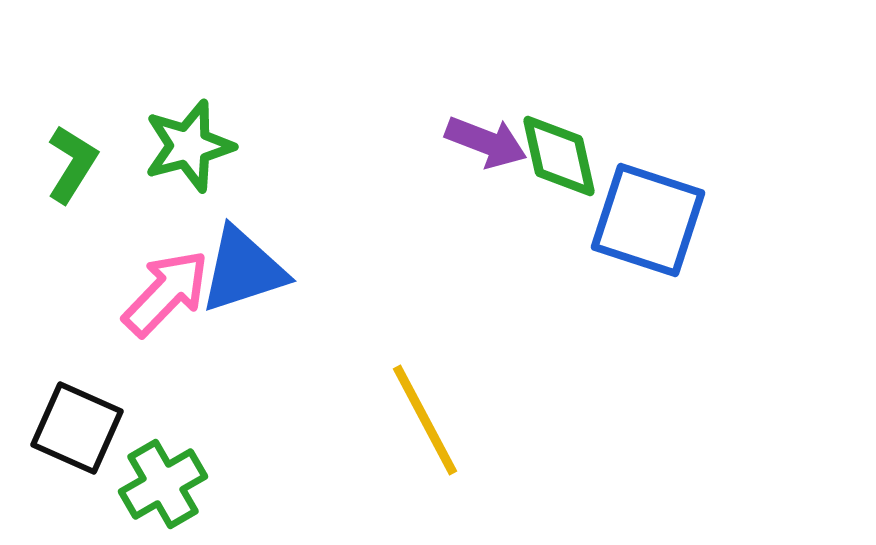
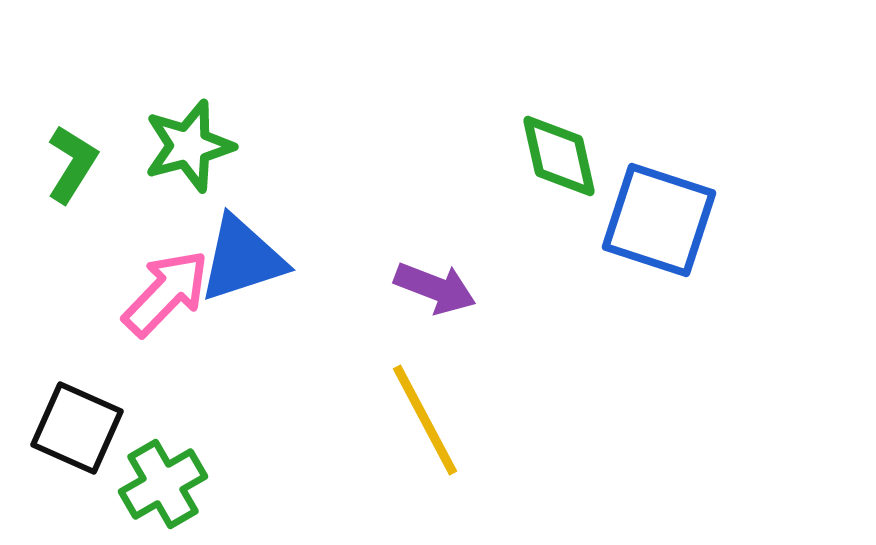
purple arrow: moved 51 px left, 146 px down
blue square: moved 11 px right
blue triangle: moved 1 px left, 11 px up
